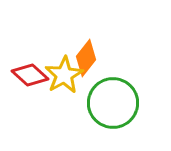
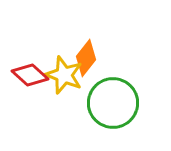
yellow star: rotated 21 degrees counterclockwise
